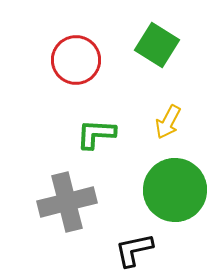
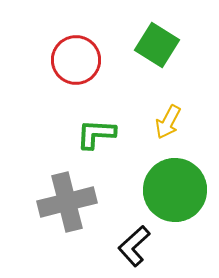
black L-shape: moved 4 px up; rotated 30 degrees counterclockwise
